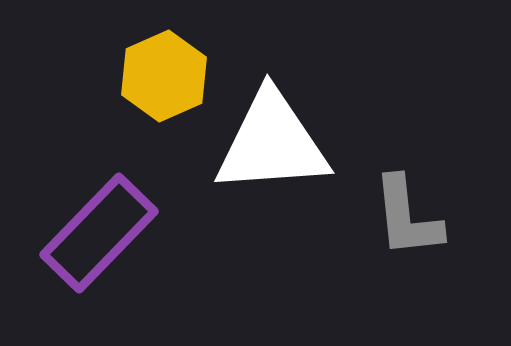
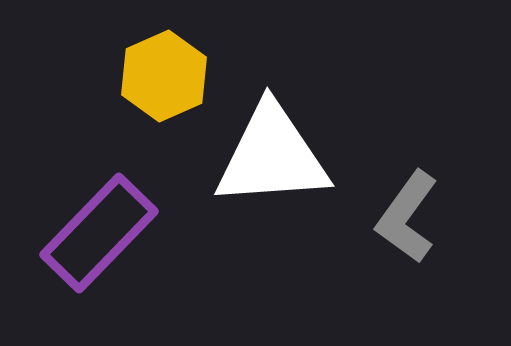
white triangle: moved 13 px down
gray L-shape: rotated 42 degrees clockwise
